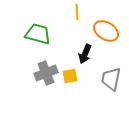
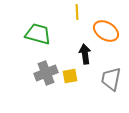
black arrow: rotated 150 degrees clockwise
